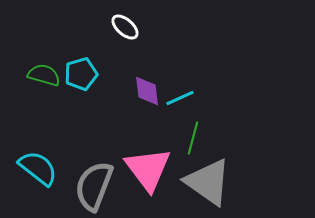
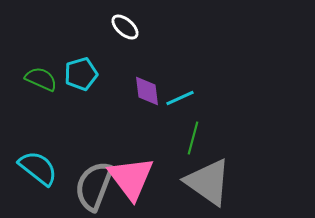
green semicircle: moved 3 px left, 4 px down; rotated 8 degrees clockwise
pink triangle: moved 17 px left, 9 px down
